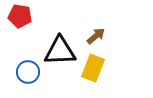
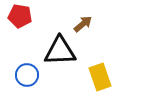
brown arrow: moved 13 px left, 12 px up
yellow rectangle: moved 7 px right, 9 px down; rotated 40 degrees counterclockwise
blue circle: moved 1 px left, 3 px down
